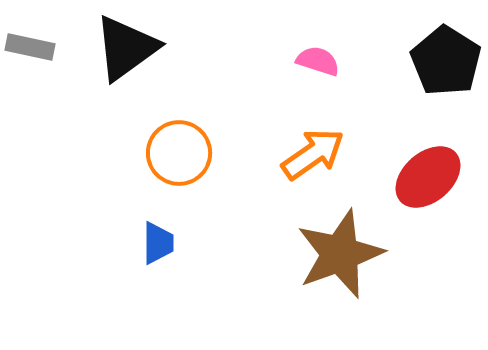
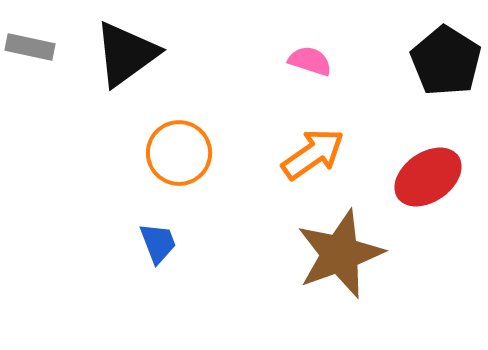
black triangle: moved 6 px down
pink semicircle: moved 8 px left
red ellipse: rotated 6 degrees clockwise
blue trapezoid: rotated 21 degrees counterclockwise
